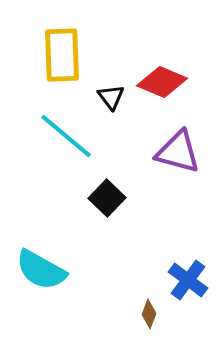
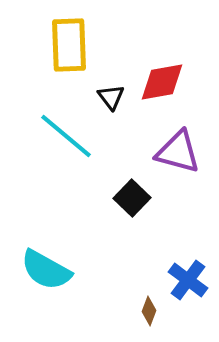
yellow rectangle: moved 7 px right, 10 px up
red diamond: rotated 33 degrees counterclockwise
black square: moved 25 px right
cyan semicircle: moved 5 px right
brown diamond: moved 3 px up
